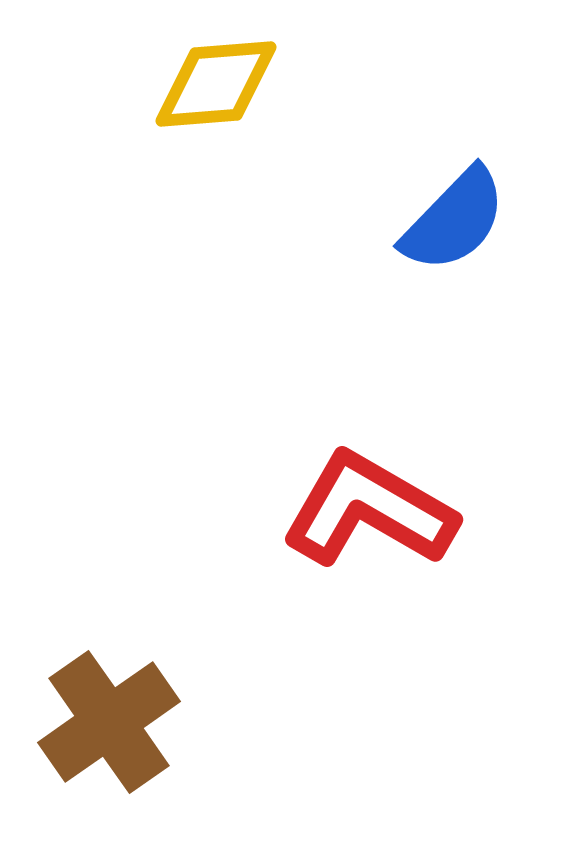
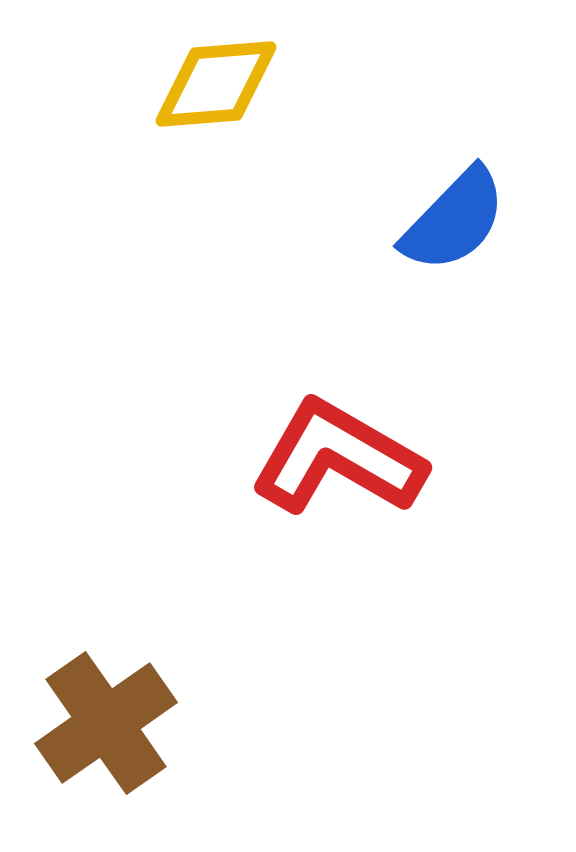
red L-shape: moved 31 px left, 52 px up
brown cross: moved 3 px left, 1 px down
